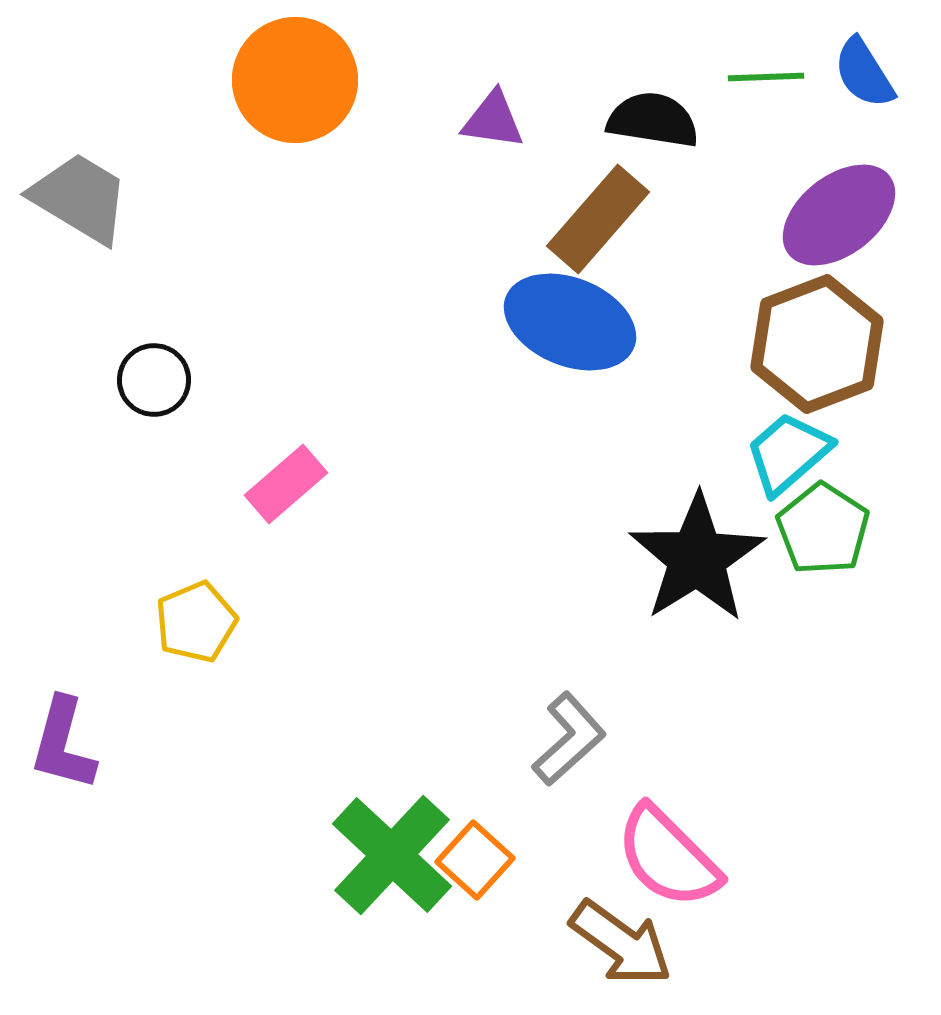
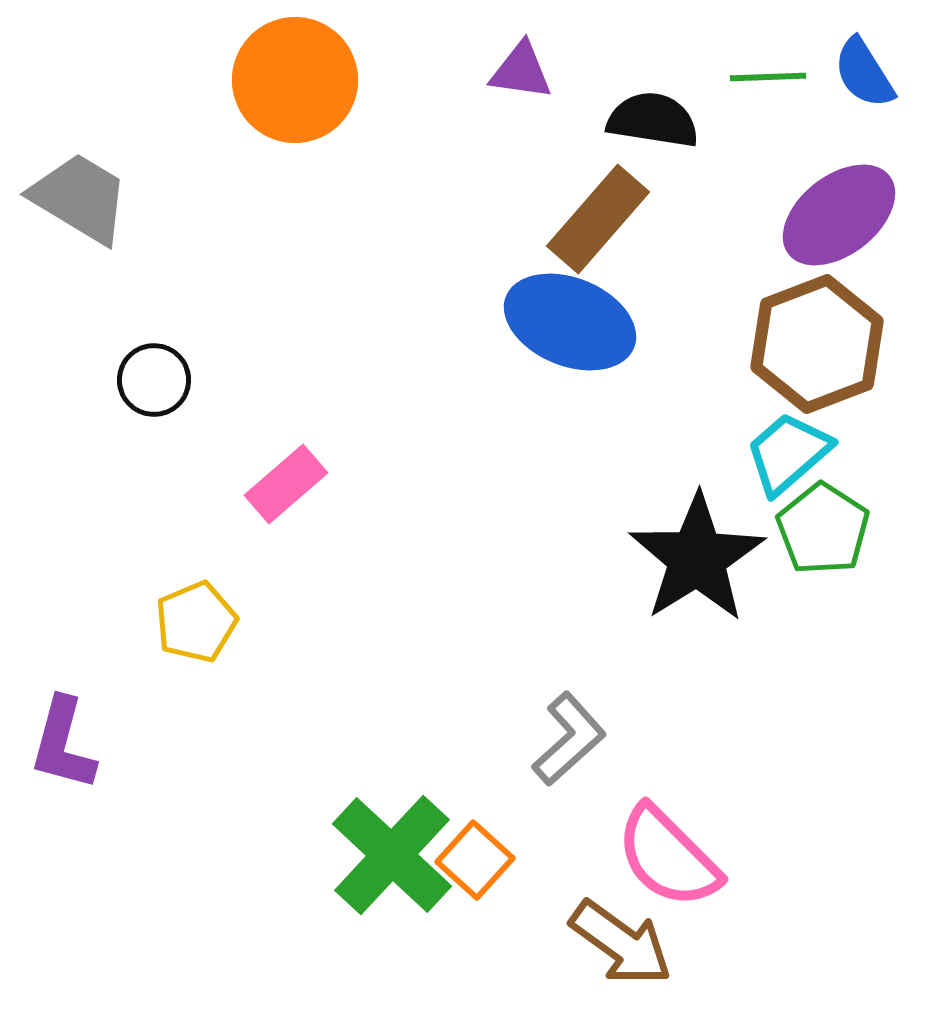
green line: moved 2 px right
purple triangle: moved 28 px right, 49 px up
